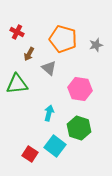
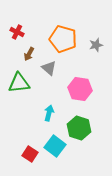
green triangle: moved 2 px right, 1 px up
